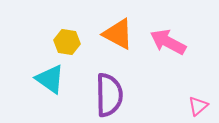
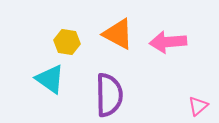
pink arrow: rotated 33 degrees counterclockwise
